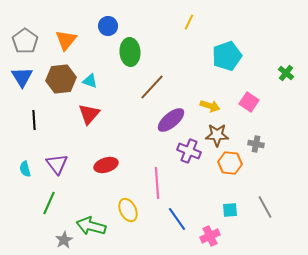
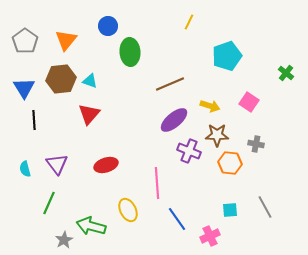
blue triangle: moved 2 px right, 11 px down
brown line: moved 18 px right, 3 px up; rotated 24 degrees clockwise
purple ellipse: moved 3 px right
